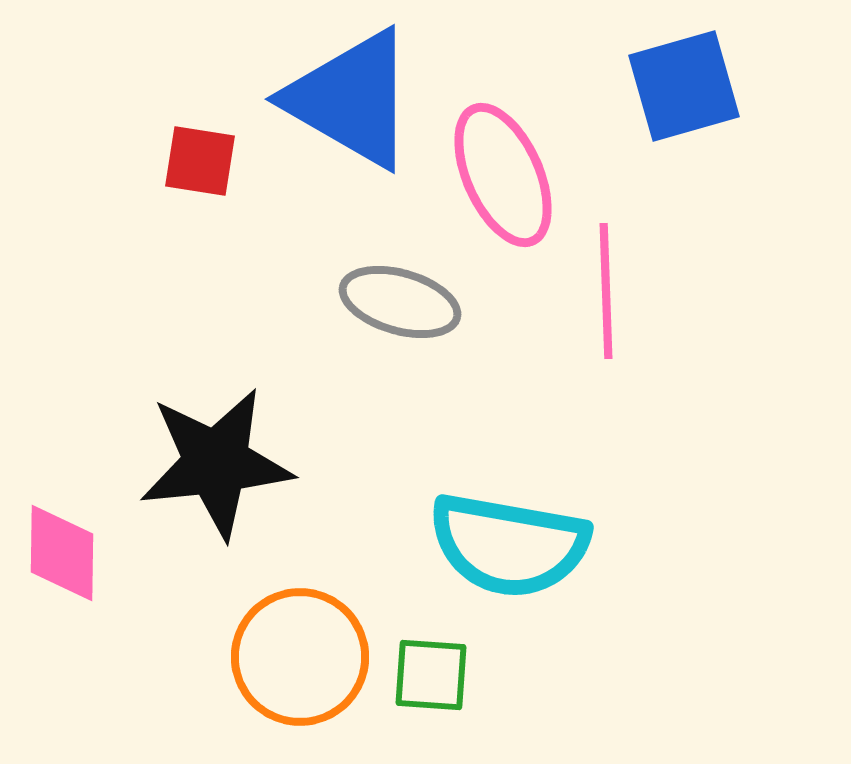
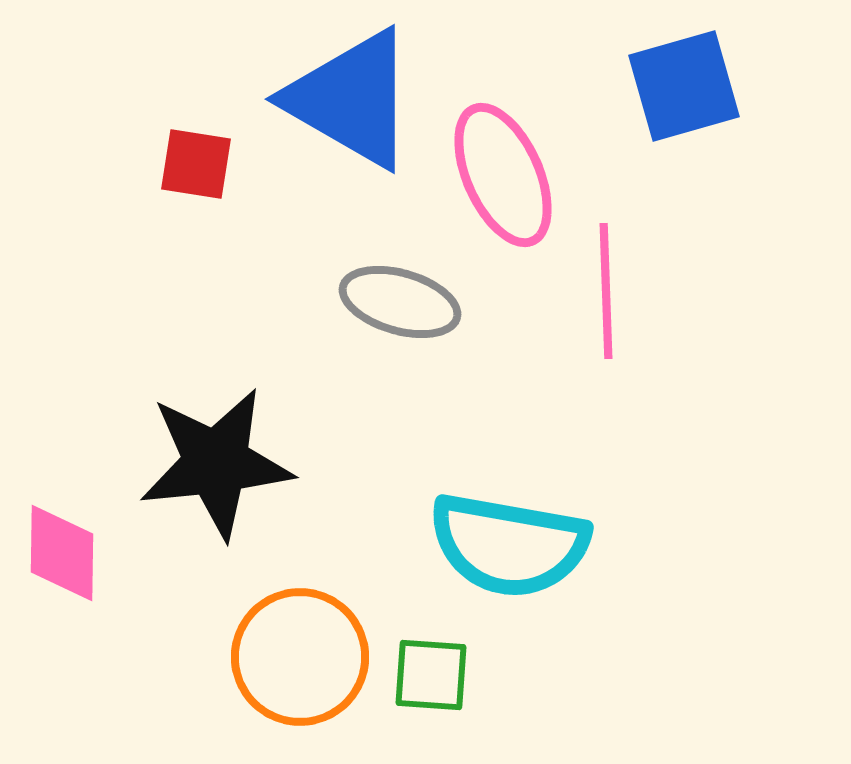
red square: moved 4 px left, 3 px down
